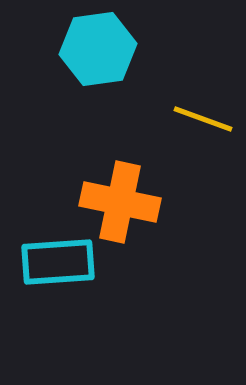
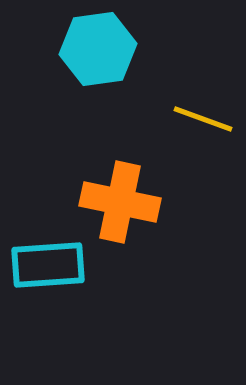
cyan rectangle: moved 10 px left, 3 px down
